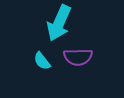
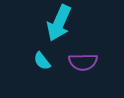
purple semicircle: moved 5 px right, 5 px down
